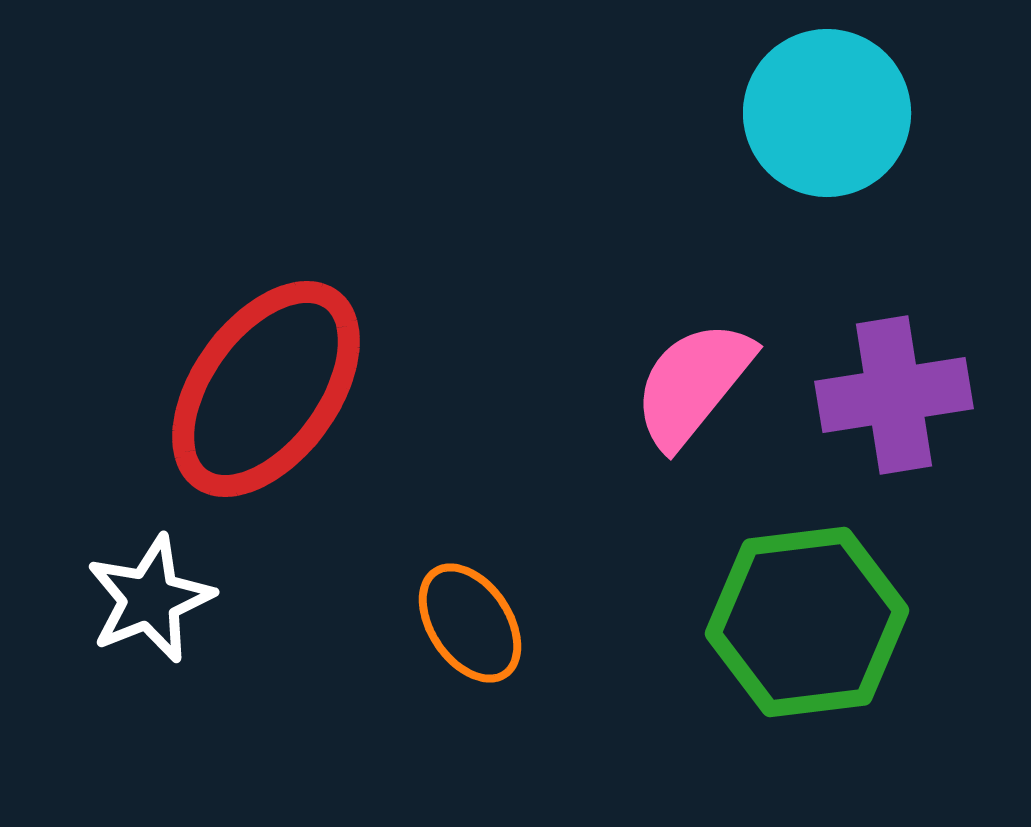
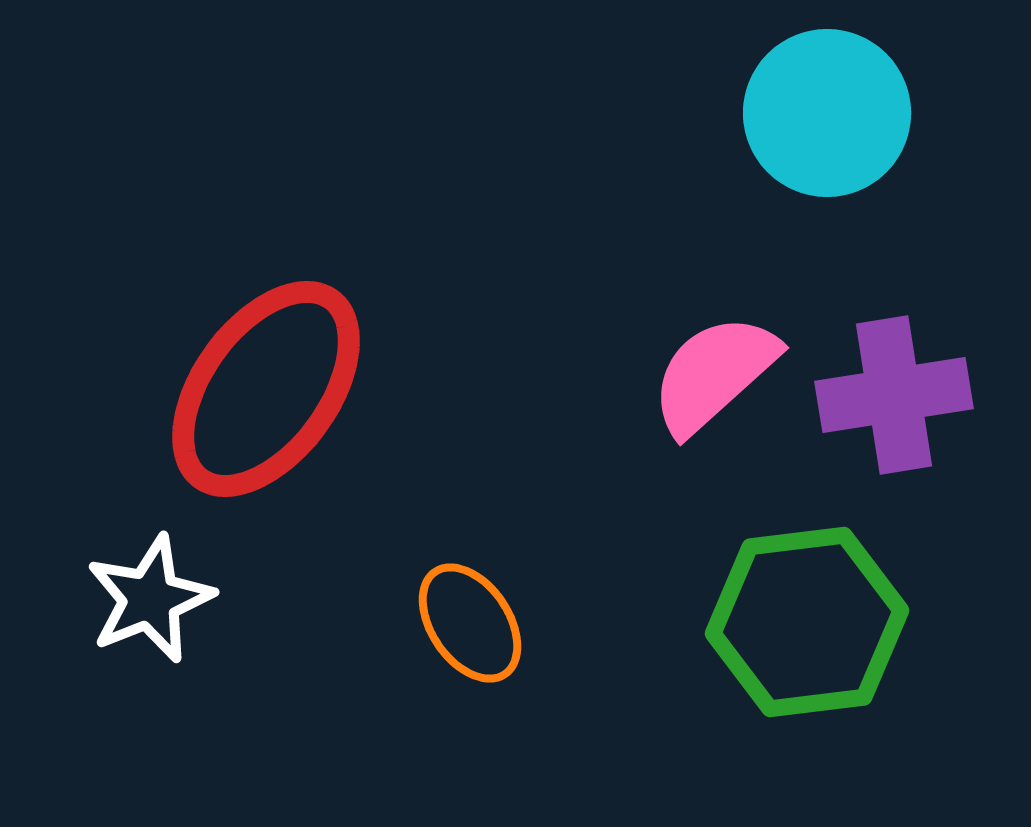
pink semicircle: moved 21 px right, 10 px up; rotated 9 degrees clockwise
